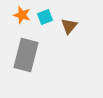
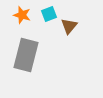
cyan square: moved 4 px right, 3 px up
